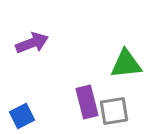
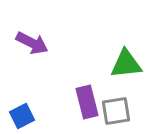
purple arrow: rotated 48 degrees clockwise
gray square: moved 2 px right
